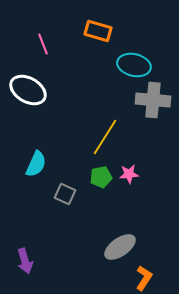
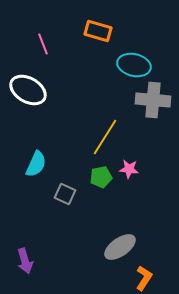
pink star: moved 5 px up; rotated 12 degrees clockwise
